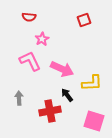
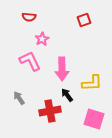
pink arrow: rotated 65 degrees clockwise
gray arrow: rotated 32 degrees counterclockwise
pink square: moved 2 px up
